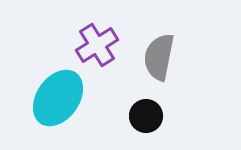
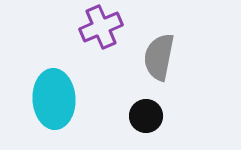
purple cross: moved 4 px right, 18 px up; rotated 9 degrees clockwise
cyan ellipse: moved 4 px left, 1 px down; rotated 38 degrees counterclockwise
